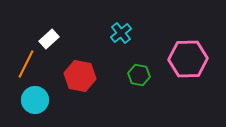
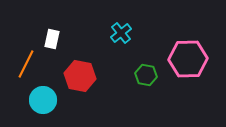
white rectangle: moved 3 px right; rotated 36 degrees counterclockwise
green hexagon: moved 7 px right
cyan circle: moved 8 px right
